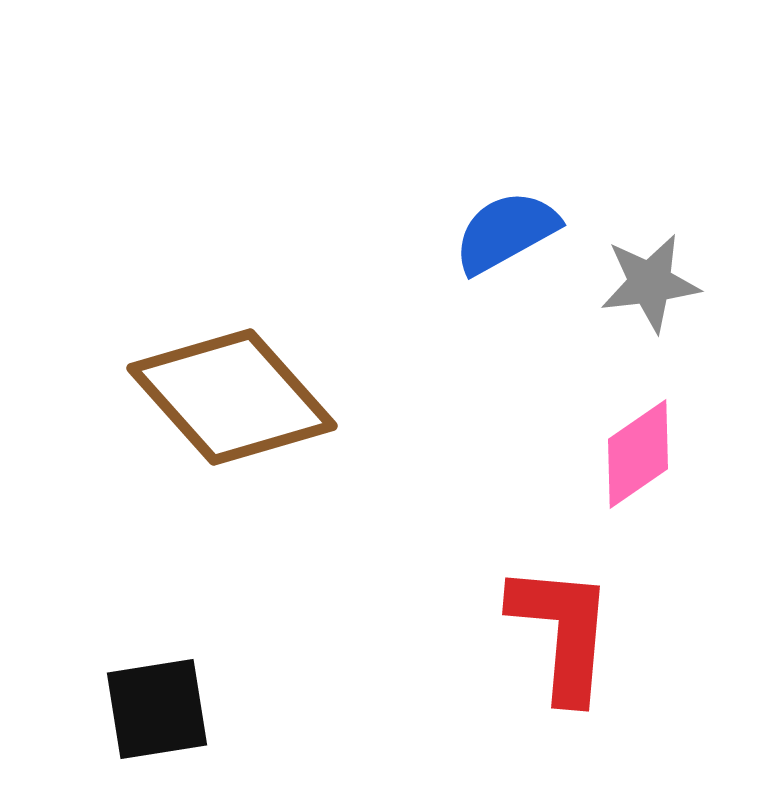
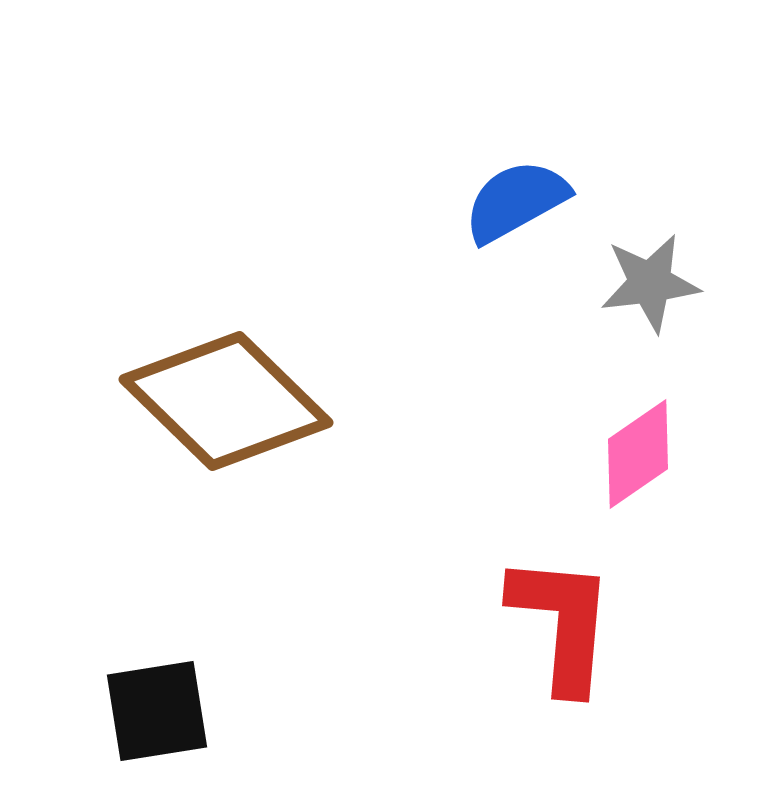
blue semicircle: moved 10 px right, 31 px up
brown diamond: moved 6 px left, 4 px down; rotated 4 degrees counterclockwise
red L-shape: moved 9 px up
black square: moved 2 px down
